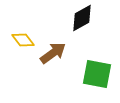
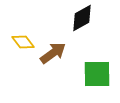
yellow diamond: moved 2 px down
green square: rotated 12 degrees counterclockwise
